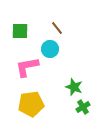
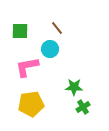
green star: rotated 18 degrees counterclockwise
